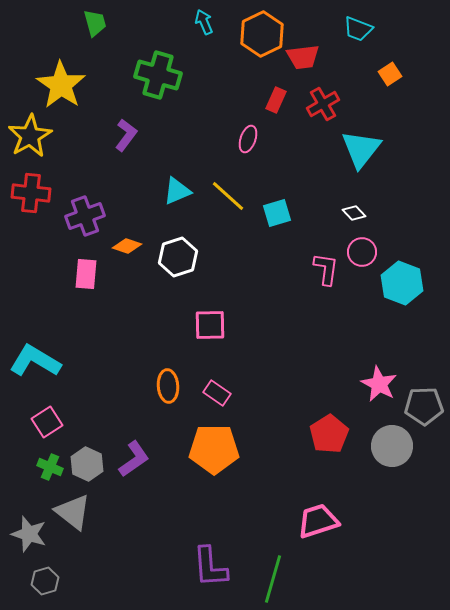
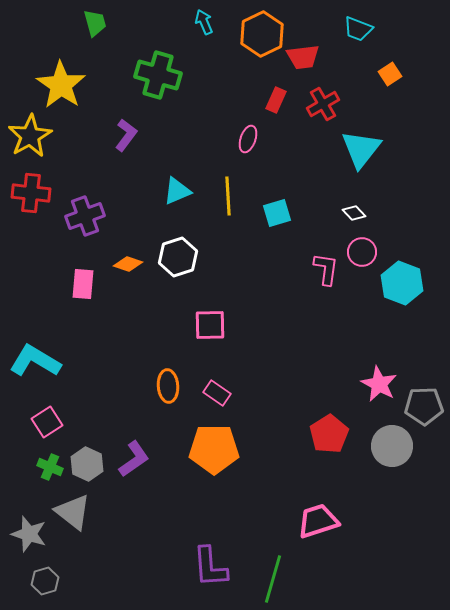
yellow line at (228, 196): rotated 45 degrees clockwise
orange diamond at (127, 246): moved 1 px right, 18 px down
pink rectangle at (86, 274): moved 3 px left, 10 px down
